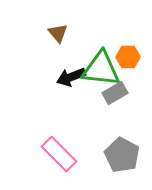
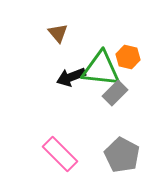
orange hexagon: rotated 15 degrees clockwise
gray rectangle: rotated 15 degrees counterclockwise
pink rectangle: moved 1 px right
